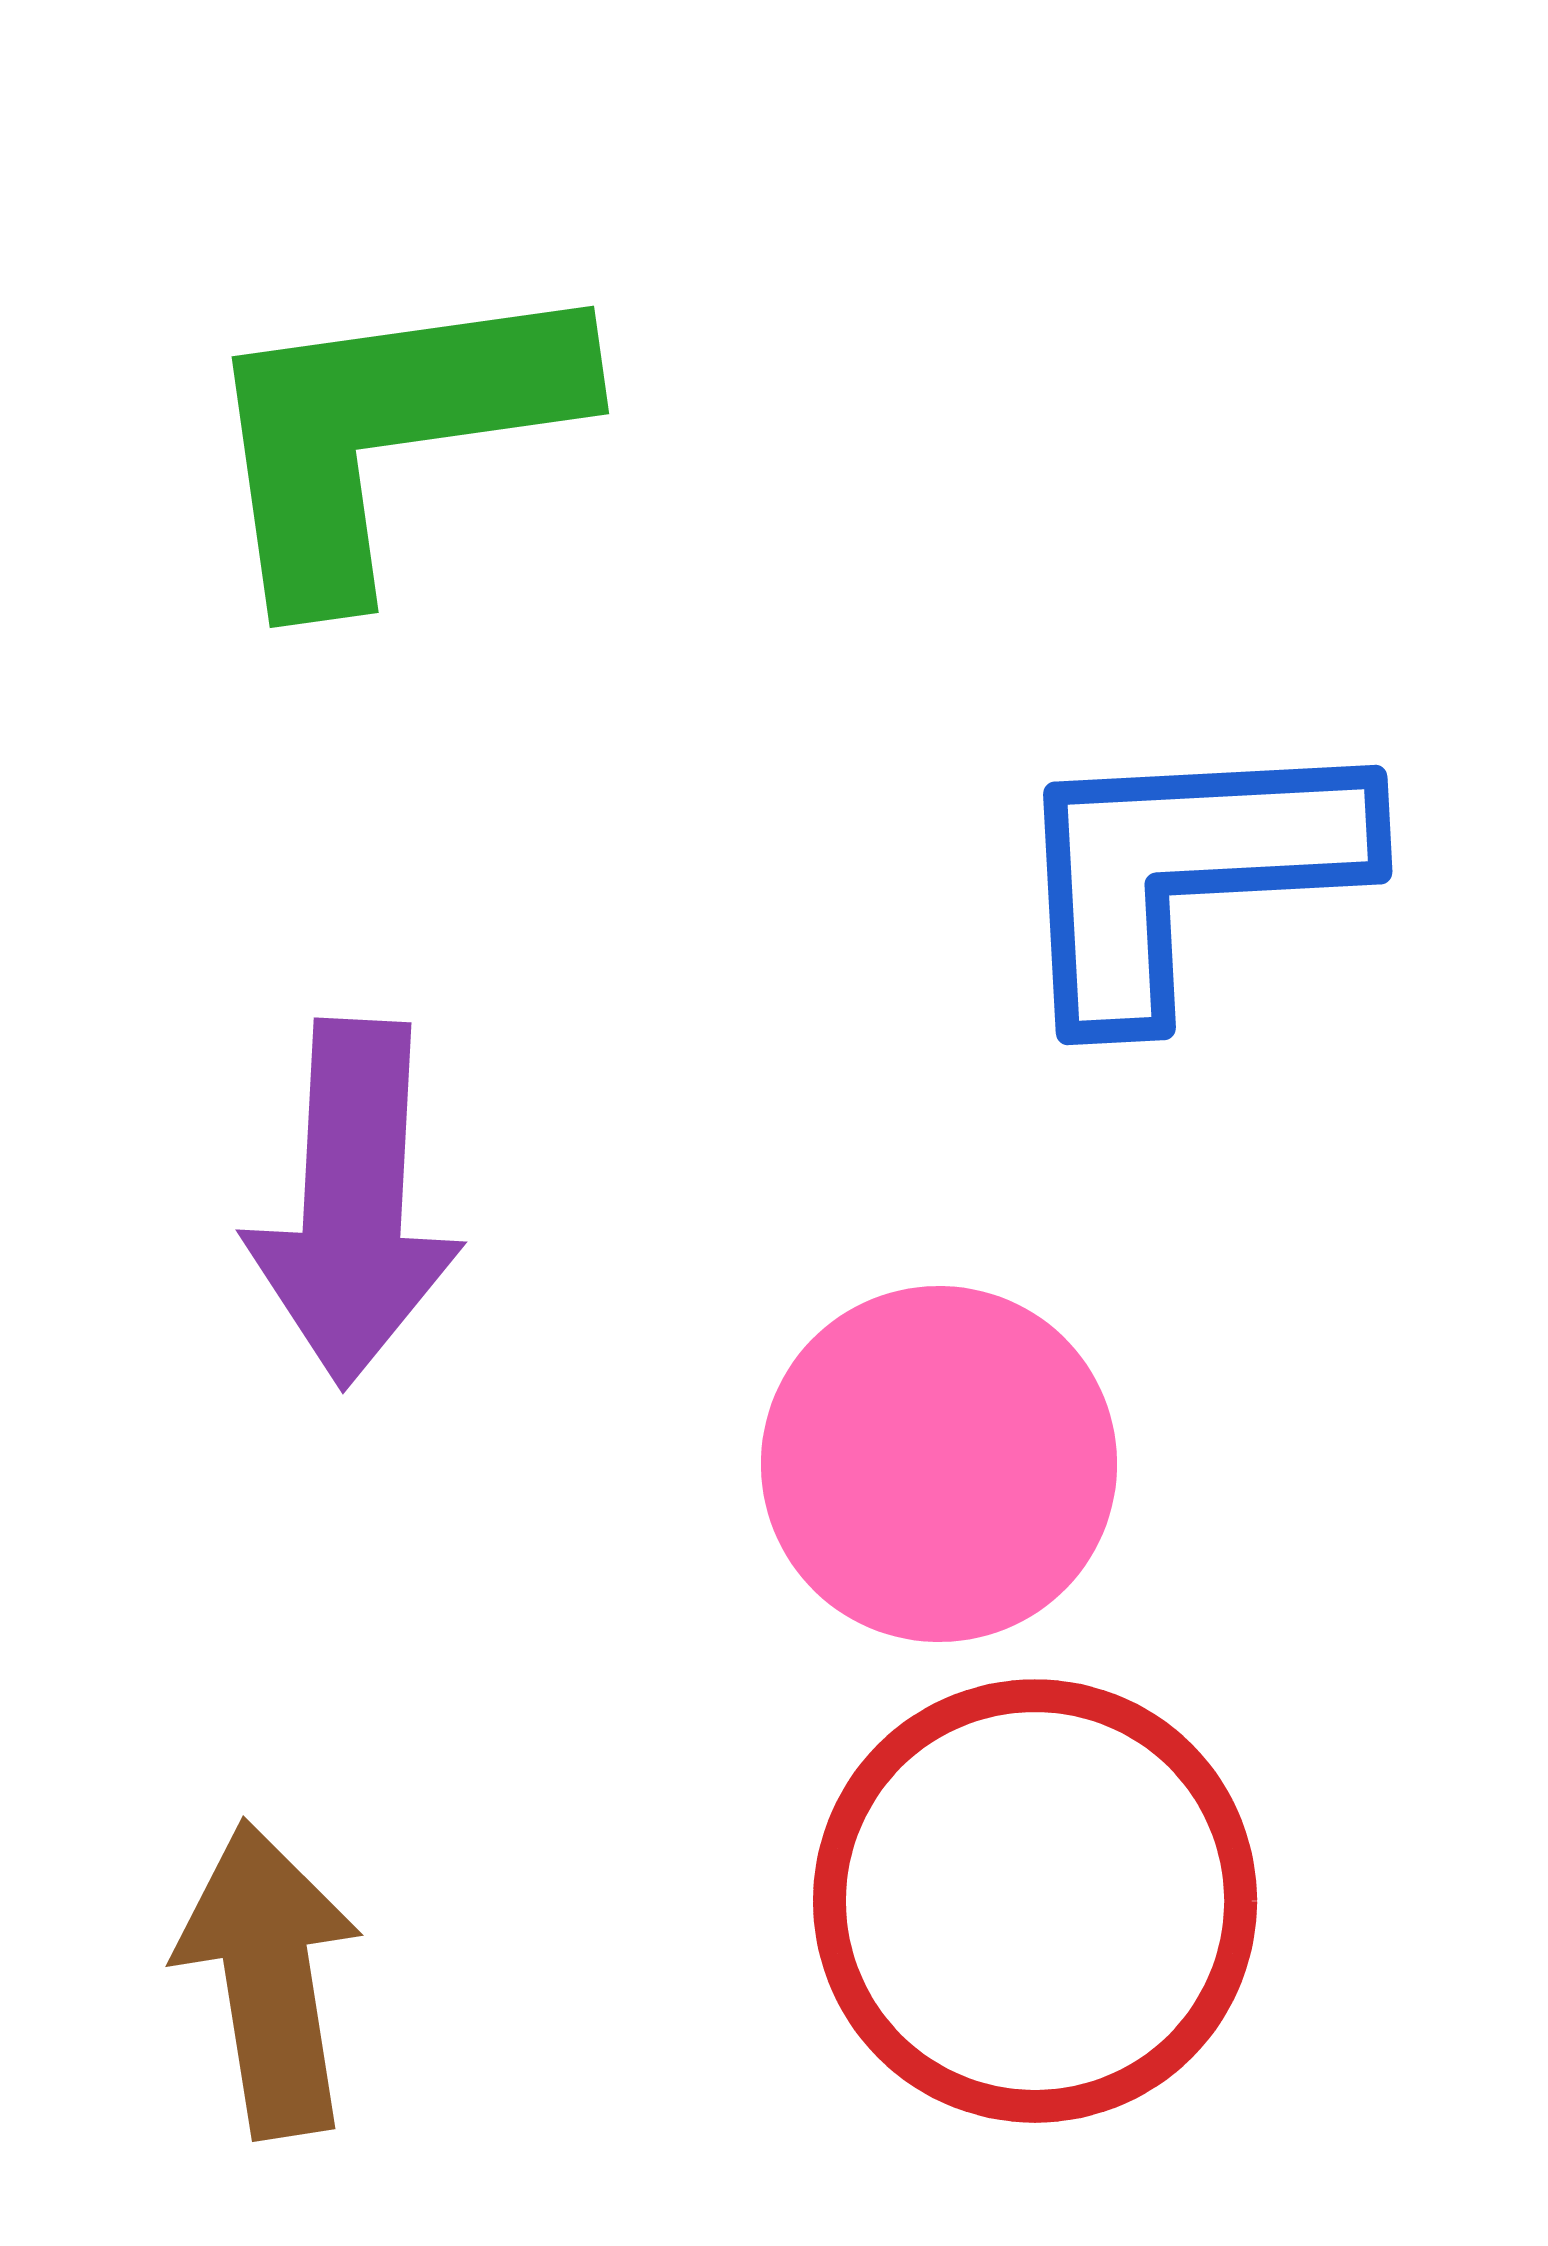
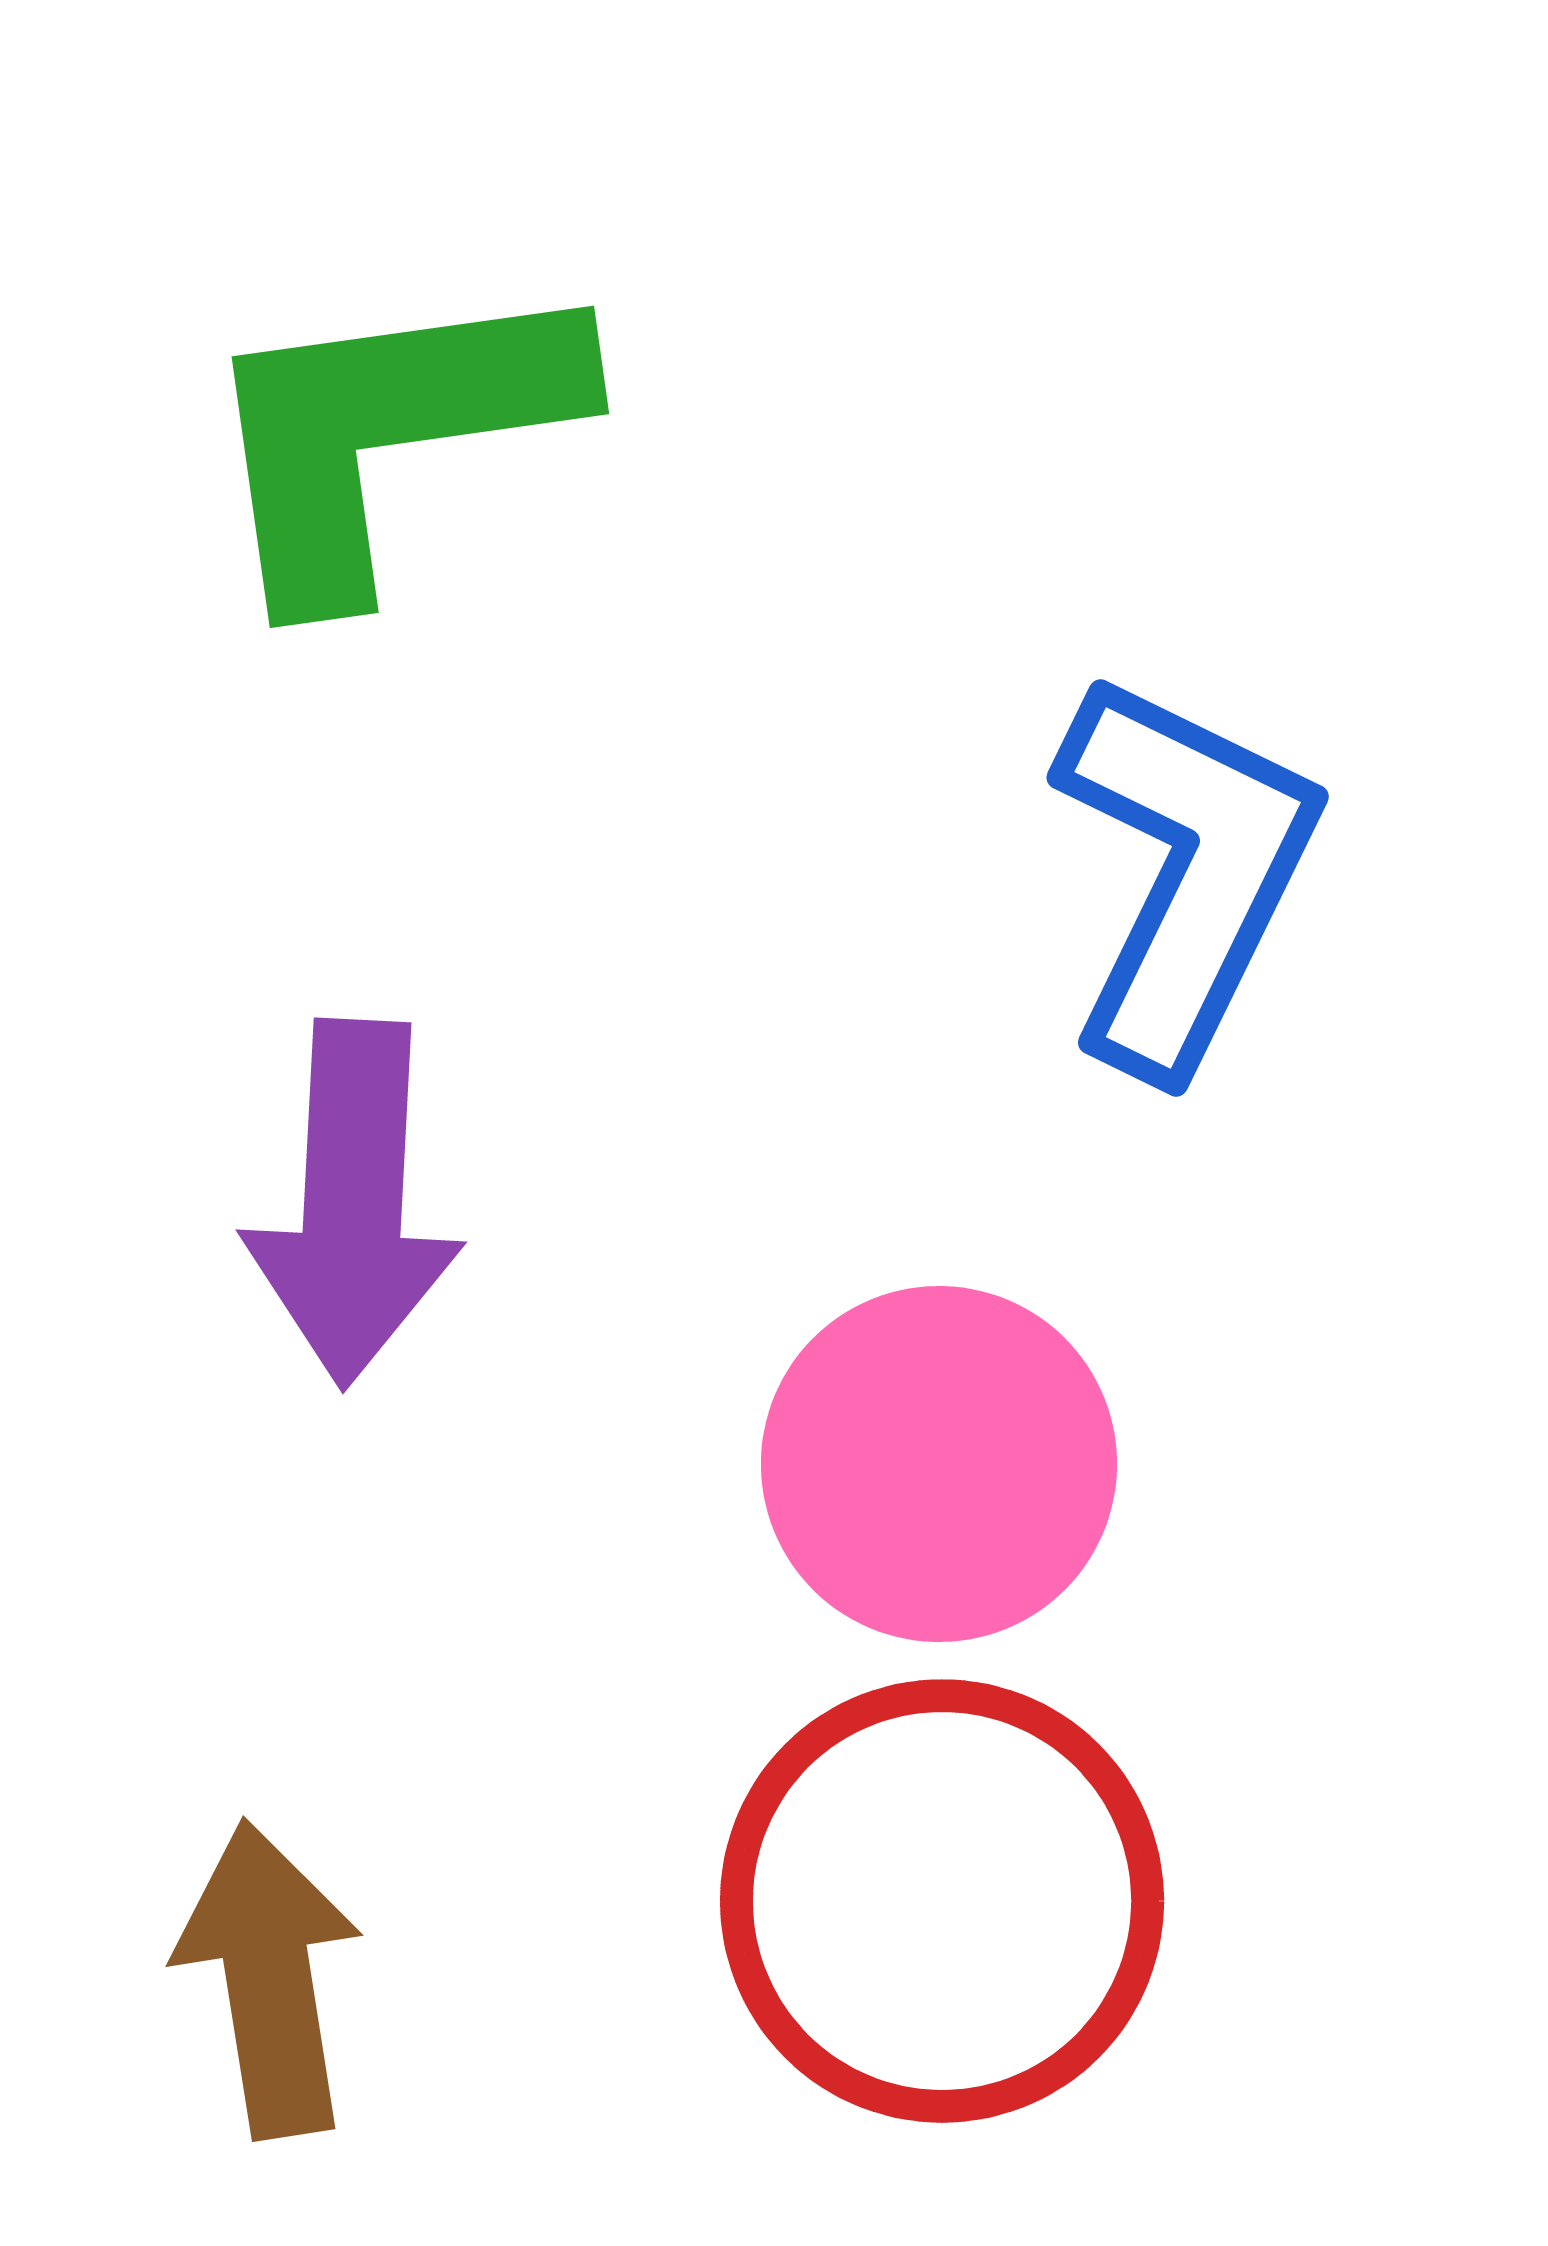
blue L-shape: rotated 119 degrees clockwise
red circle: moved 93 px left
